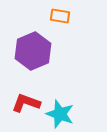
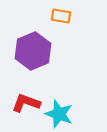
orange rectangle: moved 1 px right
cyan star: moved 1 px left
